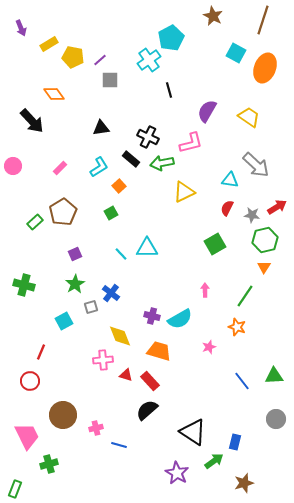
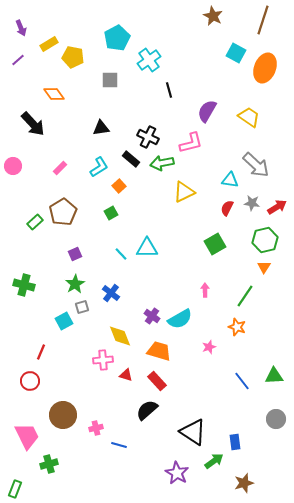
cyan pentagon at (171, 38): moved 54 px left
purple line at (100, 60): moved 82 px left
black arrow at (32, 121): moved 1 px right, 3 px down
gray star at (252, 215): moved 12 px up
gray square at (91, 307): moved 9 px left
purple cross at (152, 316): rotated 21 degrees clockwise
red rectangle at (150, 381): moved 7 px right
blue rectangle at (235, 442): rotated 21 degrees counterclockwise
